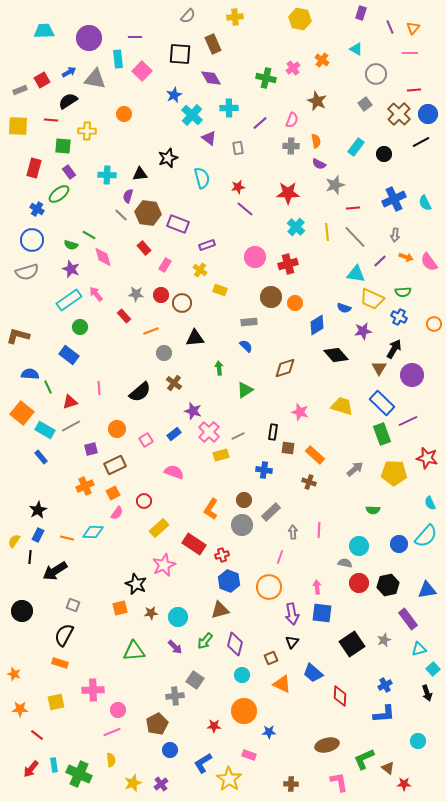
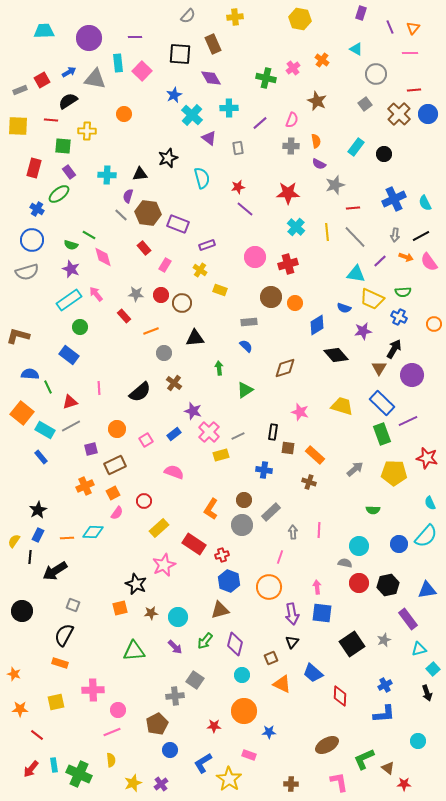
cyan rectangle at (118, 59): moved 4 px down
black line at (421, 142): moved 94 px down
orange line at (67, 538): rotated 16 degrees counterclockwise
brown ellipse at (327, 745): rotated 15 degrees counterclockwise
